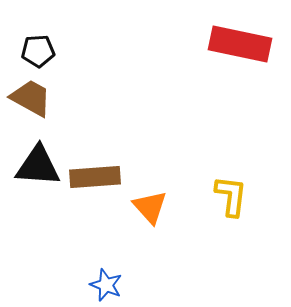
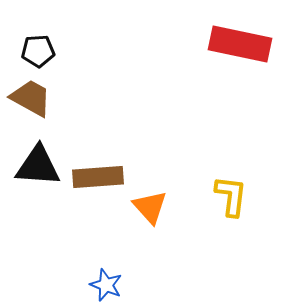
brown rectangle: moved 3 px right
